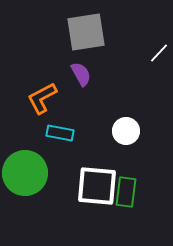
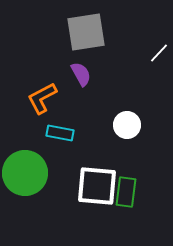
white circle: moved 1 px right, 6 px up
